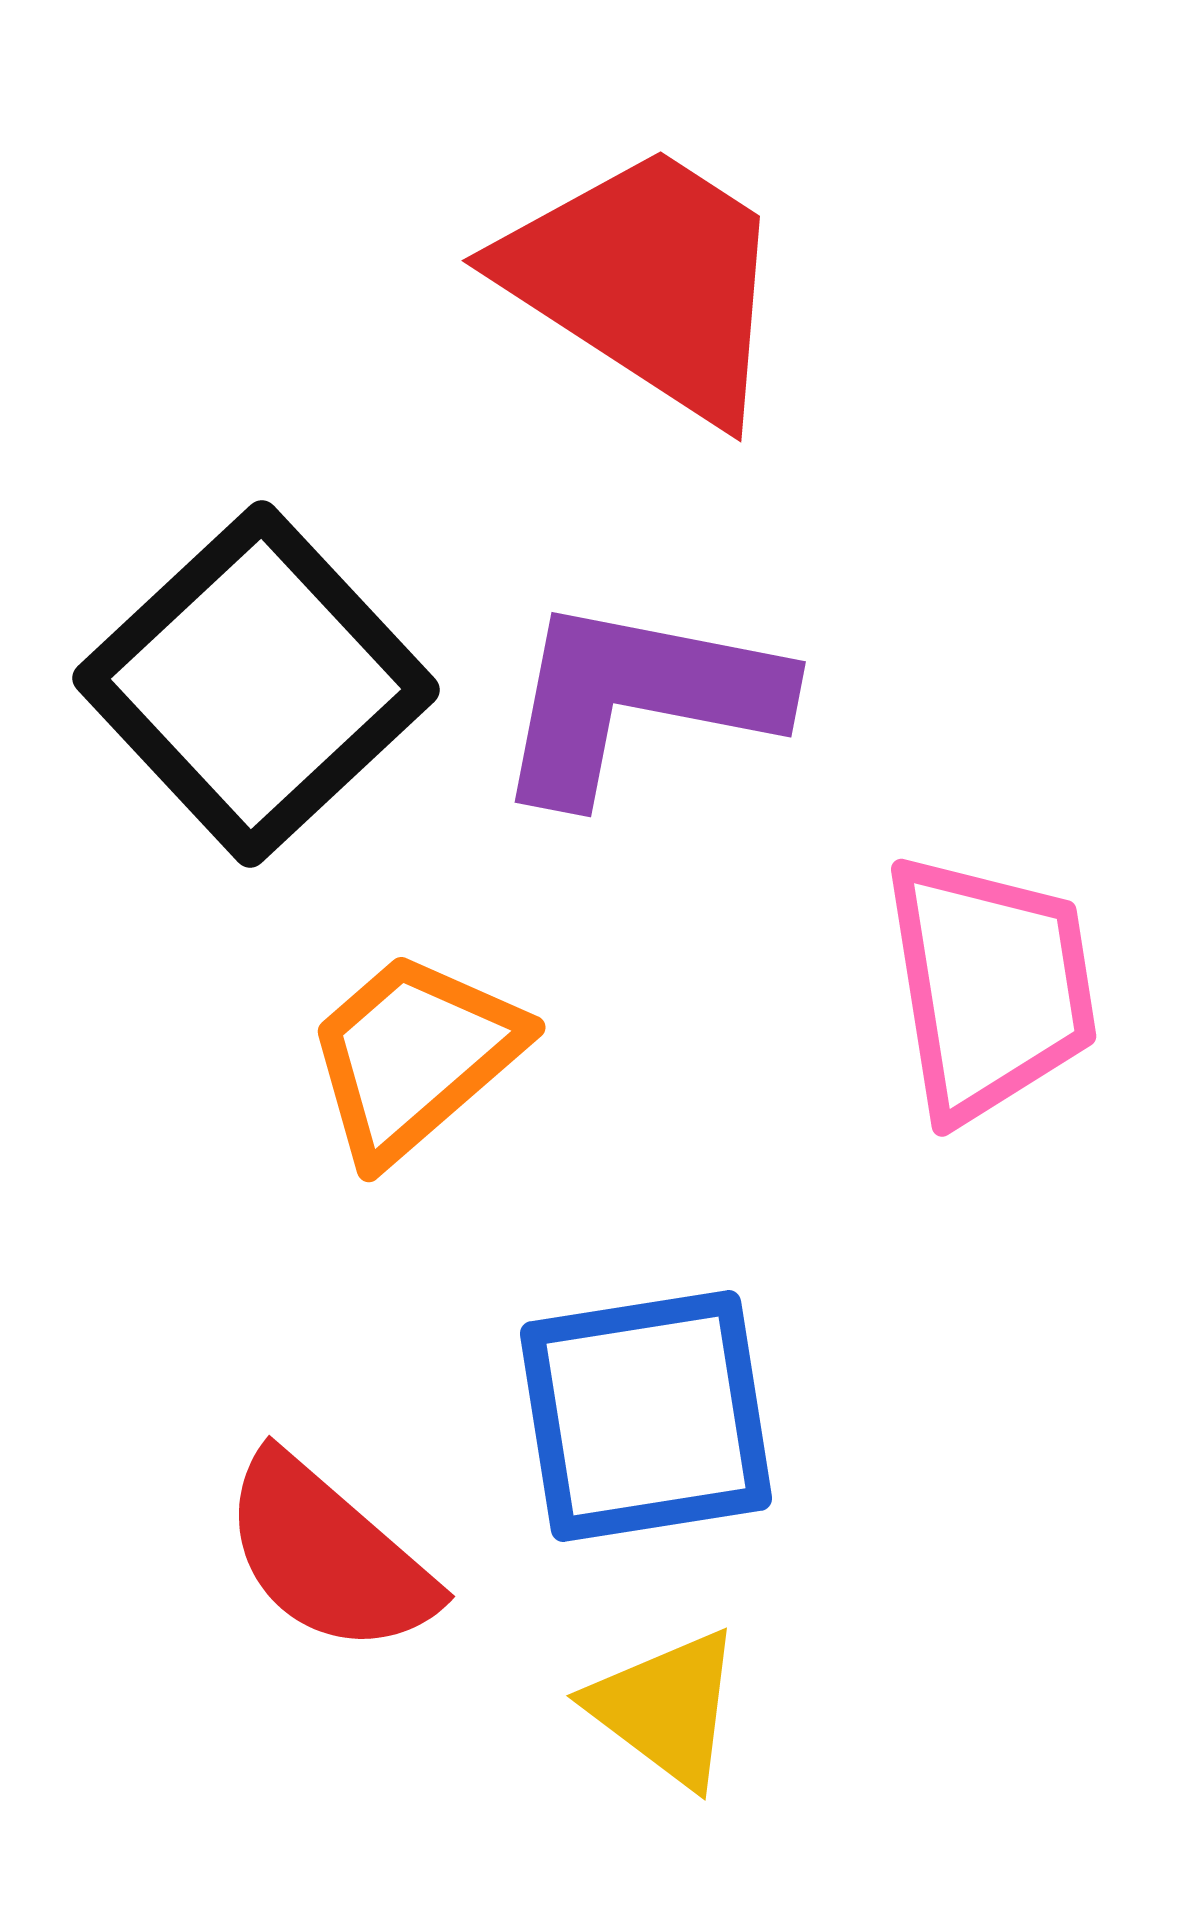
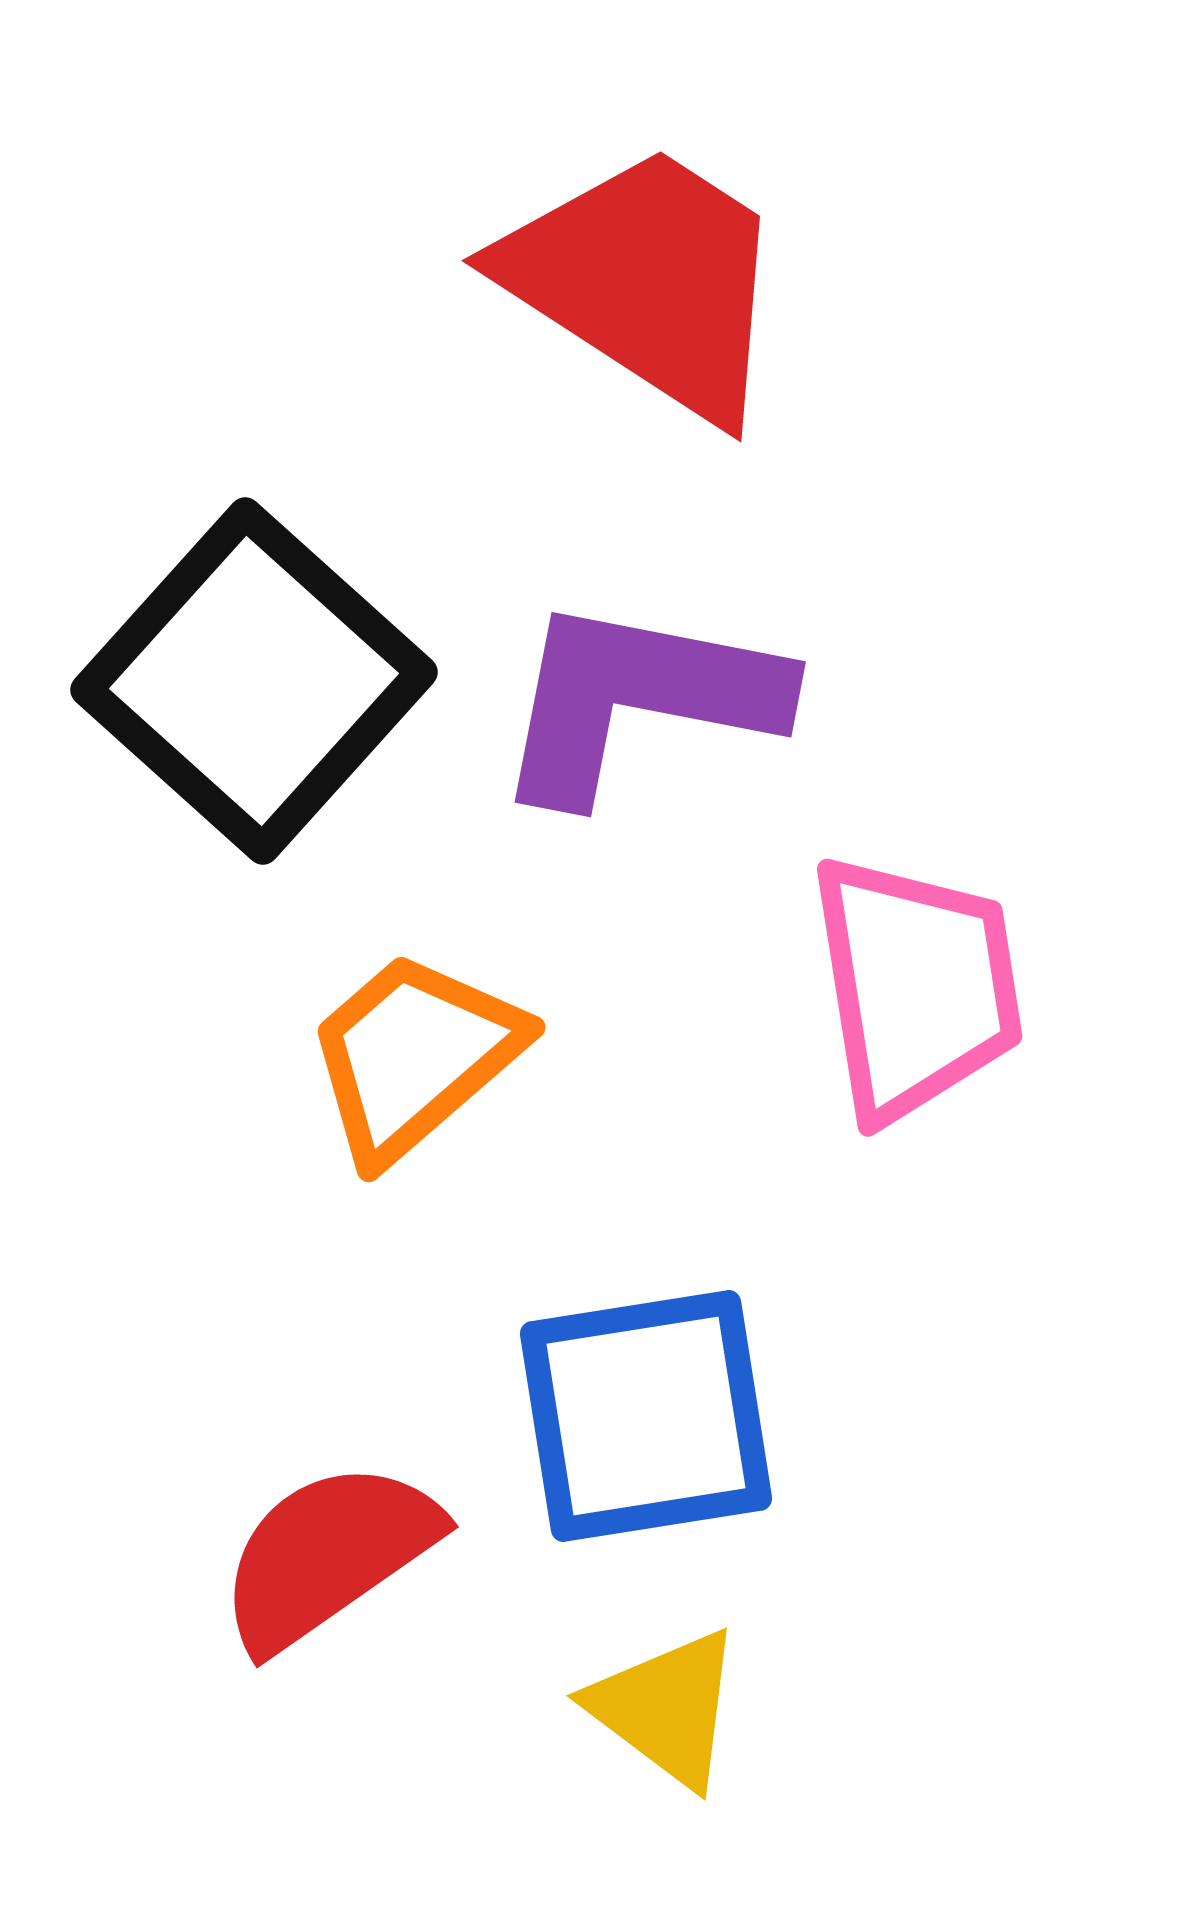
black square: moved 2 px left, 3 px up; rotated 5 degrees counterclockwise
pink trapezoid: moved 74 px left
red semicircle: rotated 104 degrees clockwise
